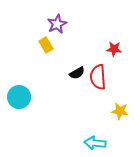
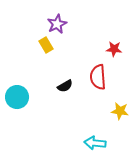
black semicircle: moved 12 px left, 13 px down
cyan circle: moved 2 px left
